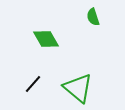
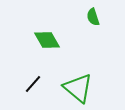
green diamond: moved 1 px right, 1 px down
